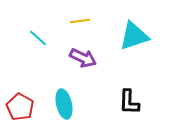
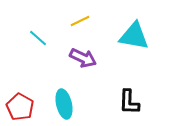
yellow line: rotated 18 degrees counterclockwise
cyan triangle: rotated 28 degrees clockwise
